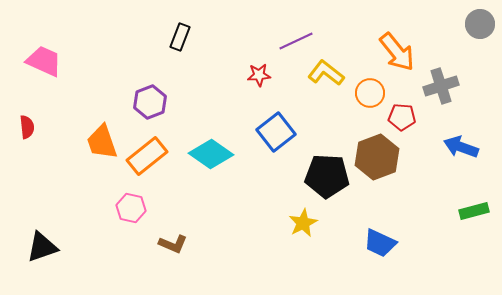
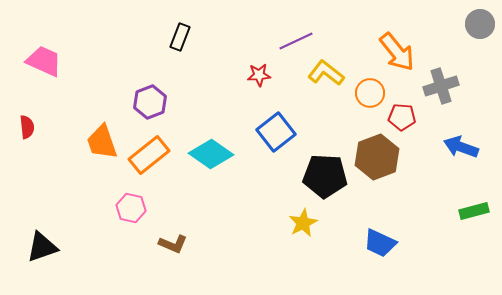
orange rectangle: moved 2 px right, 1 px up
black pentagon: moved 2 px left
